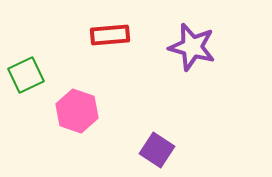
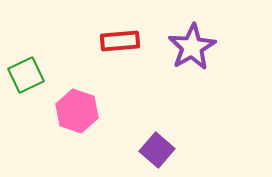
red rectangle: moved 10 px right, 6 px down
purple star: rotated 27 degrees clockwise
purple square: rotated 8 degrees clockwise
